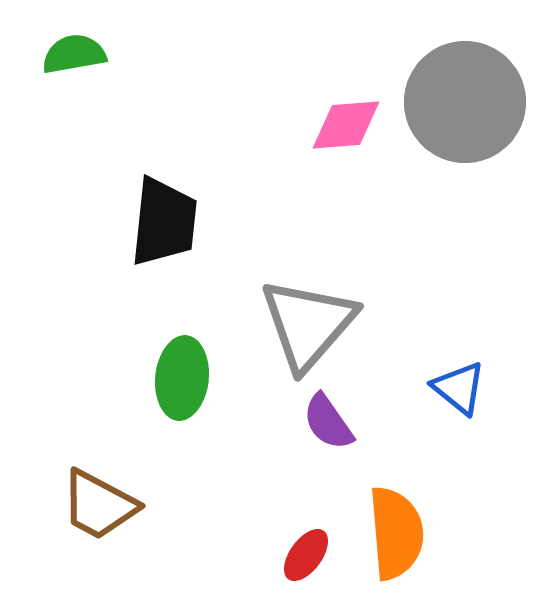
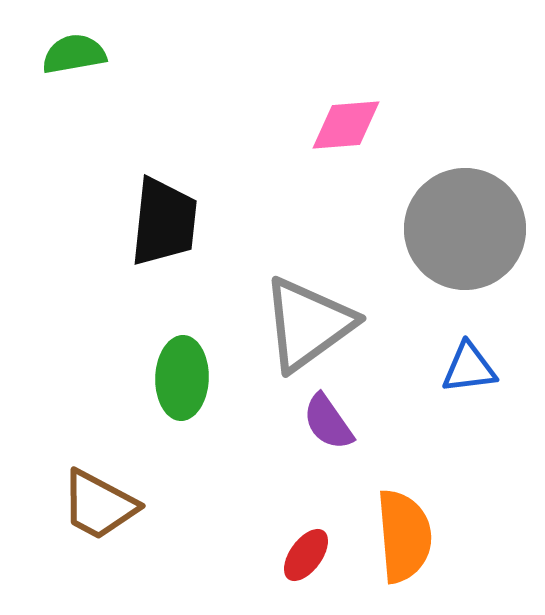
gray circle: moved 127 px down
gray triangle: rotated 13 degrees clockwise
green ellipse: rotated 4 degrees counterclockwise
blue triangle: moved 10 px right, 20 px up; rotated 46 degrees counterclockwise
orange semicircle: moved 8 px right, 3 px down
